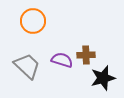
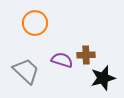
orange circle: moved 2 px right, 2 px down
gray trapezoid: moved 1 px left, 5 px down
